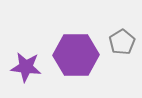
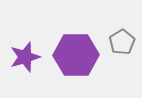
purple star: moved 1 px left, 10 px up; rotated 24 degrees counterclockwise
